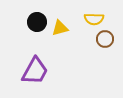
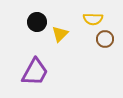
yellow semicircle: moved 1 px left
yellow triangle: moved 6 px down; rotated 30 degrees counterclockwise
purple trapezoid: moved 1 px down
